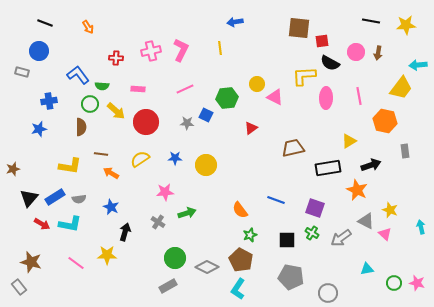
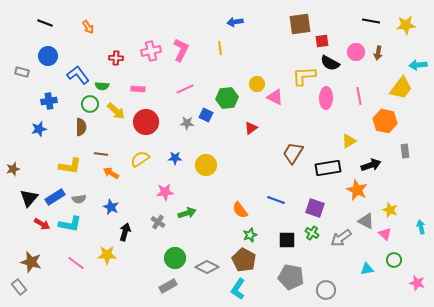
brown square at (299, 28): moved 1 px right, 4 px up; rotated 15 degrees counterclockwise
blue circle at (39, 51): moved 9 px right, 5 px down
brown trapezoid at (293, 148): moved 5 px down; rotated 45 degrees counterclockwise
brown pentagon at (241, 260): moved 3 px right
green circle at (394, 283): moved 23 px up
gray circle at (328, 293): moved 2 px left, 3 px up
